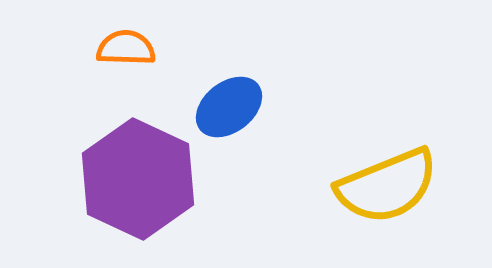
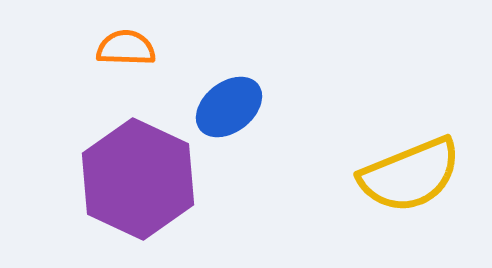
yellow semicircle: moved 23 px right, 11 px up
